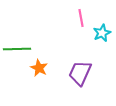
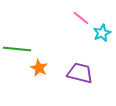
pink line: rotated 42 degrees counterclockwise
green line: rotated 8 degrees clockwise
purple trapezoid: rotated 80 degrees clockwise
